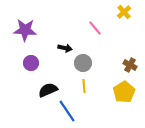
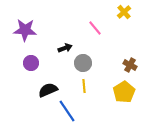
black arrow: rotated 32 degrees counterclockwise
